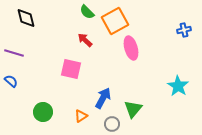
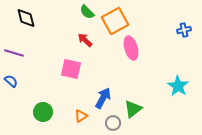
green triangle: rotated 12 degrees clockwise
gray circle: moved 1 px right, 1 px up
